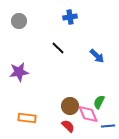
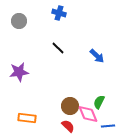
blue cross: moved 11 px left, 4 px up; rotated 24 degrees clockwise
